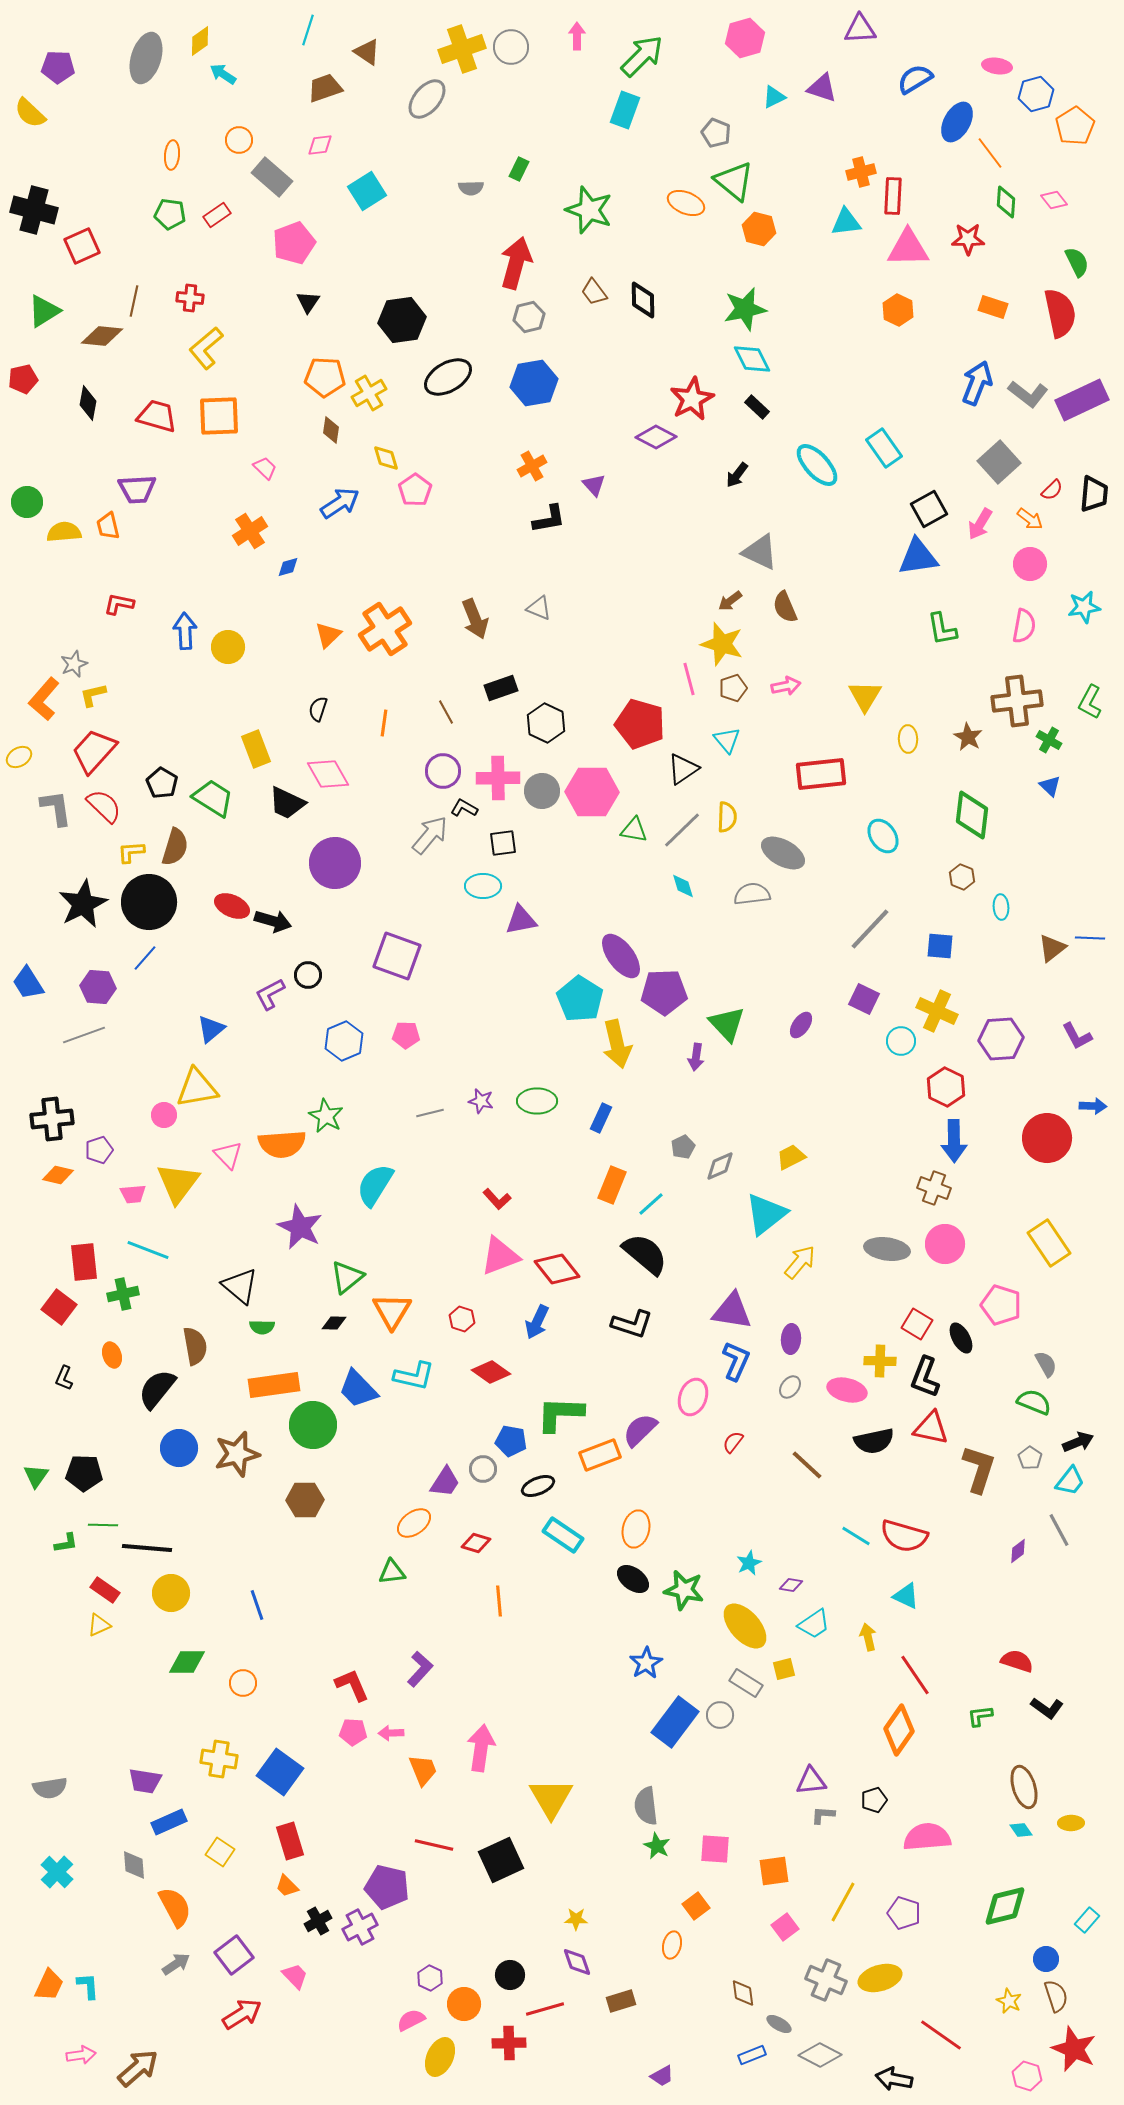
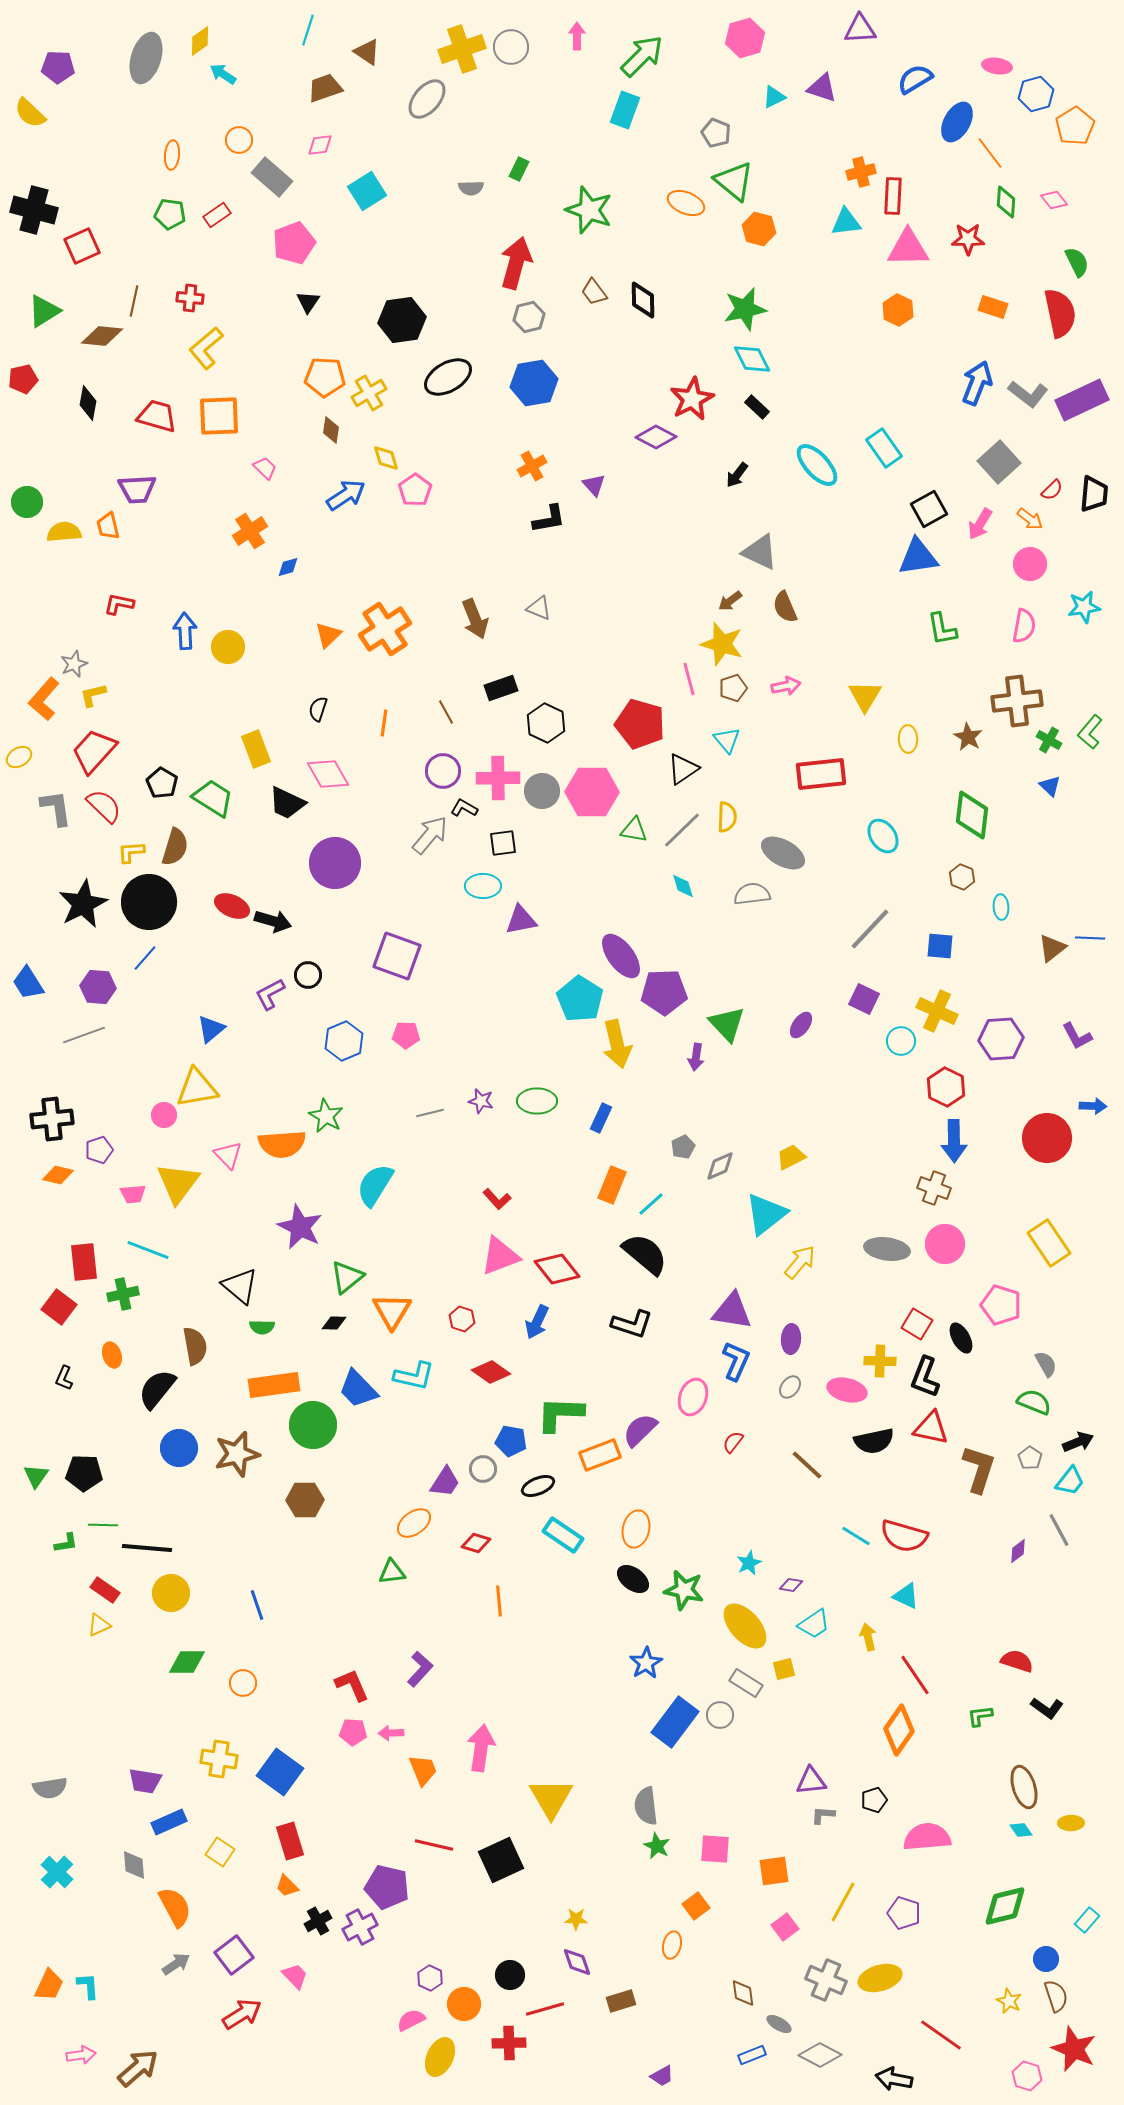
blue arrow at (340, 503): moved 6 px right, 8 px up
green L-shape at (1090, 702): moved 30 px down; rotated 12 degrees clockwise
